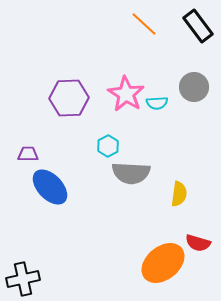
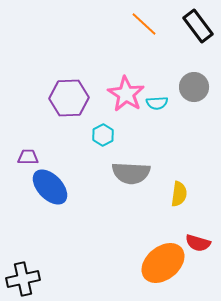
cyan hexagon: moved 5 px left, 11 px up
purple trapezoid: moved 3 px down
